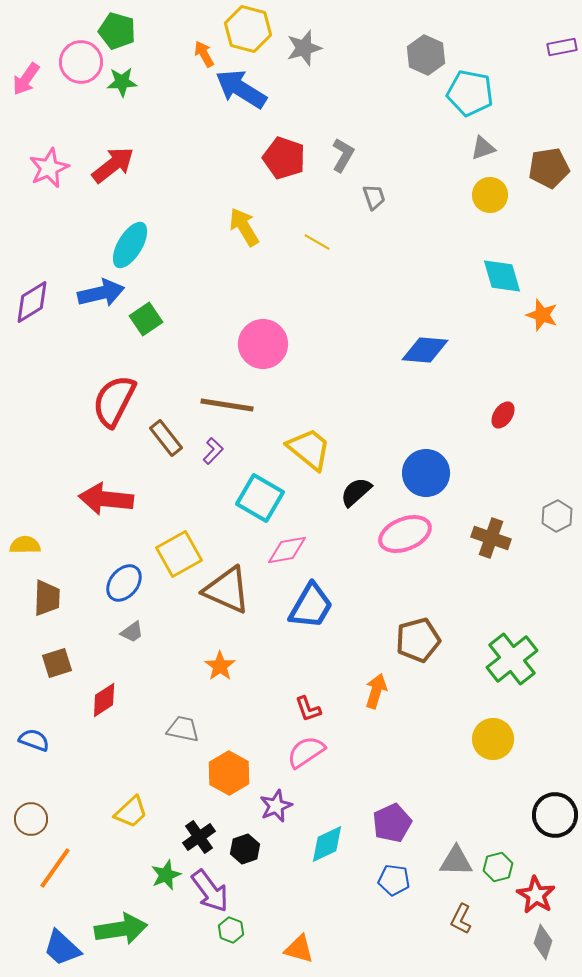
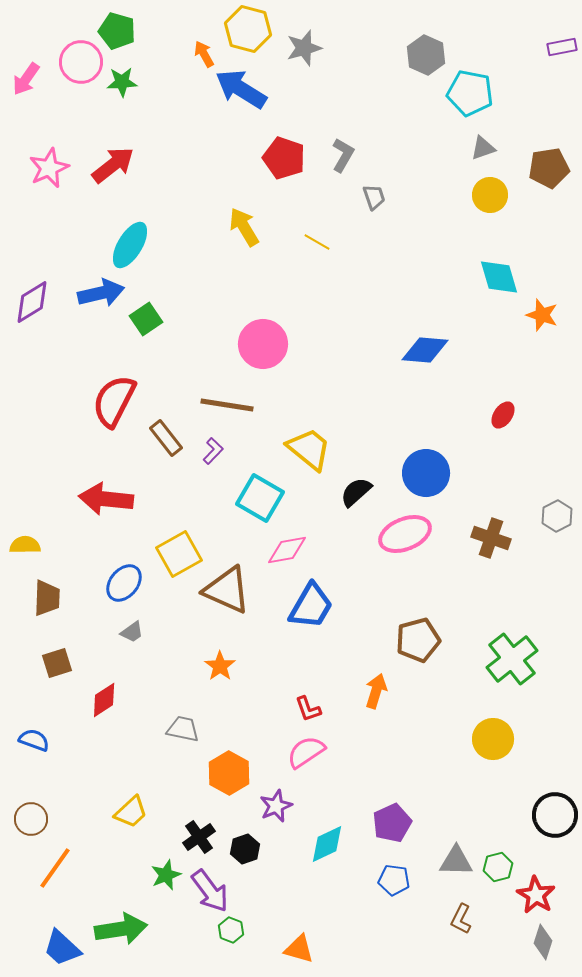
cyan diamond at (502, 276): moved 3 px left, 1 px down
